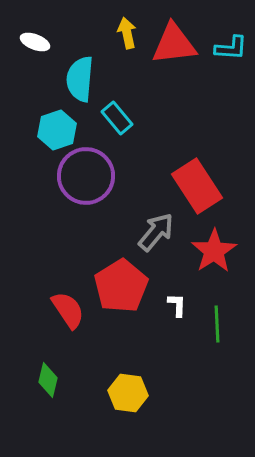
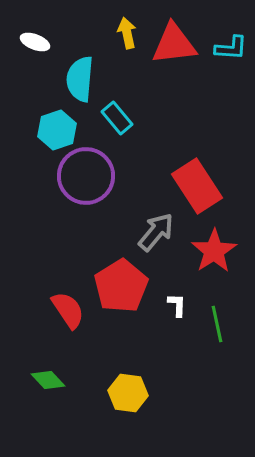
green line: rotated 9 degrees counterclockwise
green diamond: rotated 56 degrees counterclockwise
